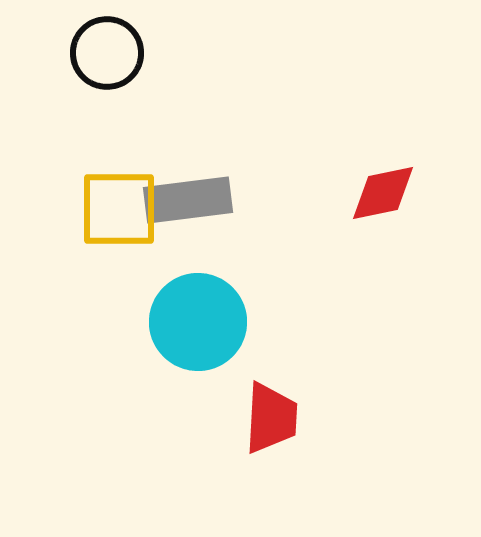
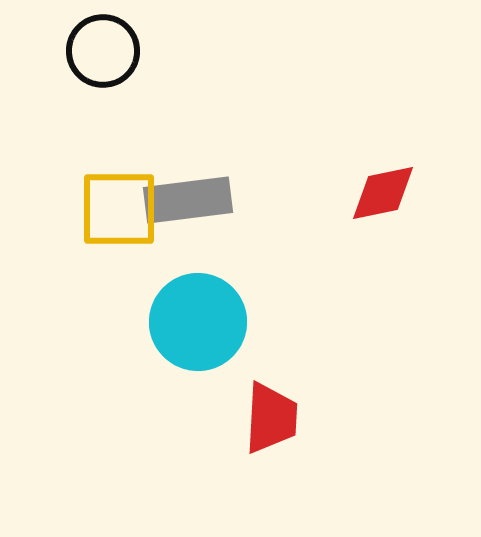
black circle: moved 4 px left, 2 px up
